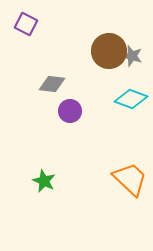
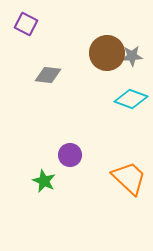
brown circle: moved 2 px left, 2 px down
gray star: rotated 20 degrees counterclockwise
gray diamond: moved 4 px left, 9 px up
purple circle: moved 44 px down
orange trapezoid: moved 1 px left, 1 px up
